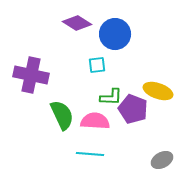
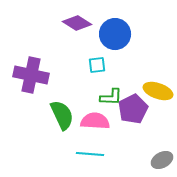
purple pentagon: rotated 24 degrees clockwise
